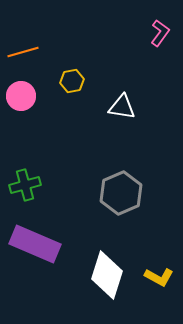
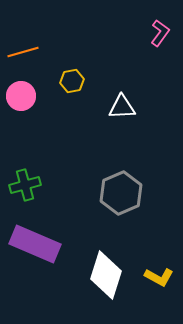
white triangle: rotated 12 degrees counterclockwise
white diamond: moved 1 px left
